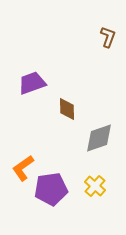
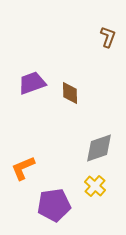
brown diamond: moved 3 px right, 16 px up
gray diamond: moved 10 px down
orange L-shape: rotated 12 degrees clockwise
purple pentagon: moved 3 px right, 16 px down
